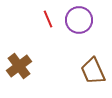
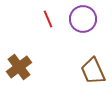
purple circle: moved 4 px right, 1 px up
brown cross: moved 1 px down
